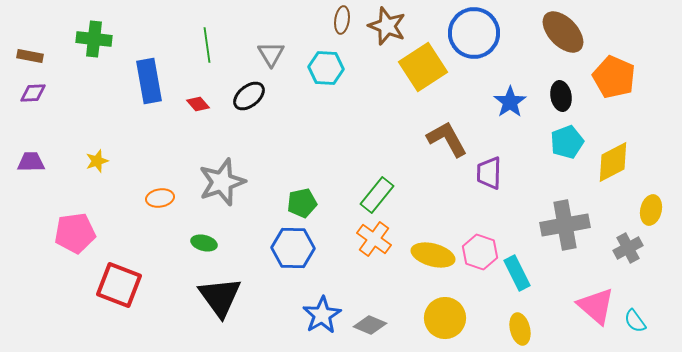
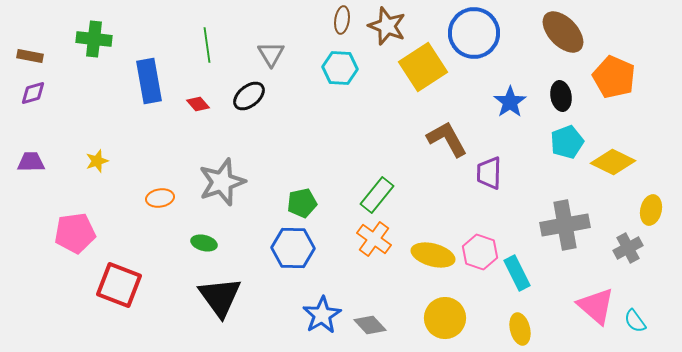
cyan hexagon at (326, 68): moved 14 px right
purple diamond at (33, 93): rotated 12 degrees counterclockwise
yellow diamond at (613, 162): rotated 54 degrees clockwise
gray diamond at (370, 325): rotated 24 degrees clockwise
